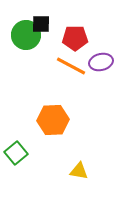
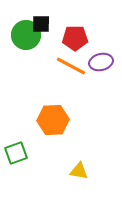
green square: rotated 20 degrees clockwise
